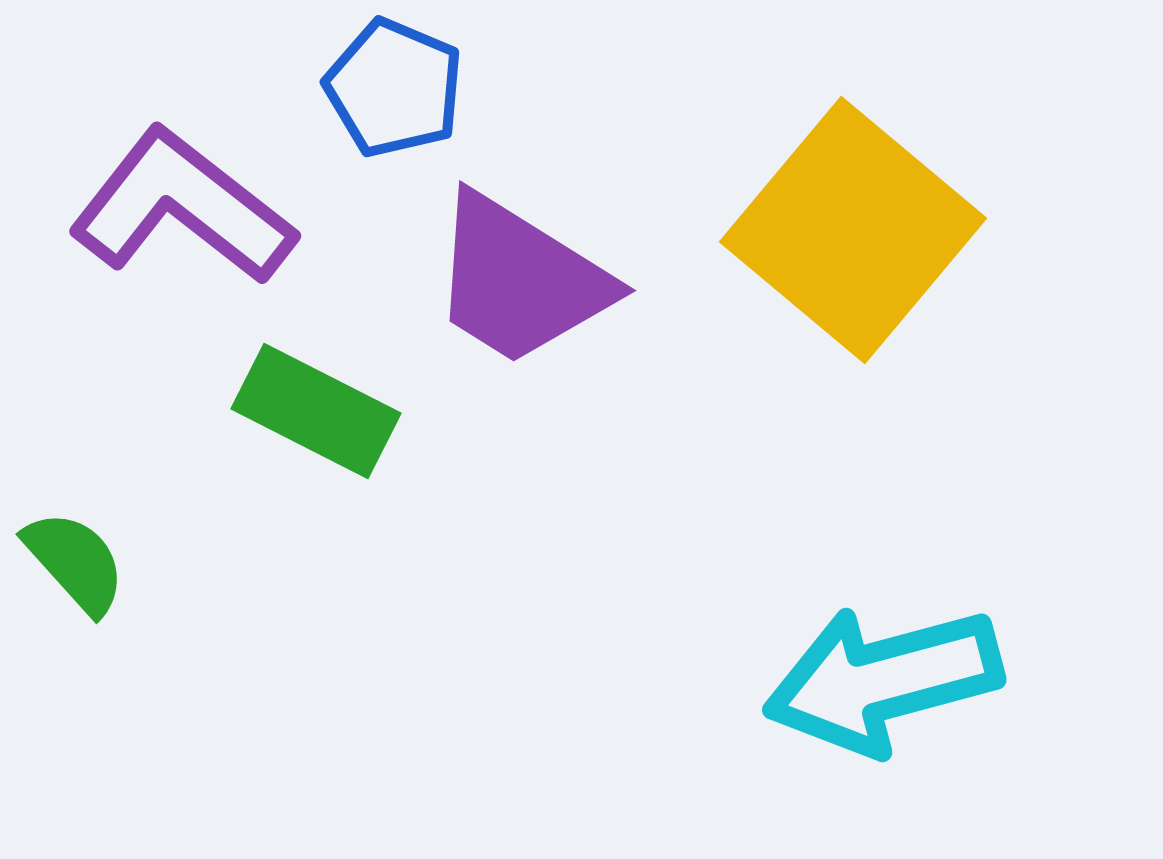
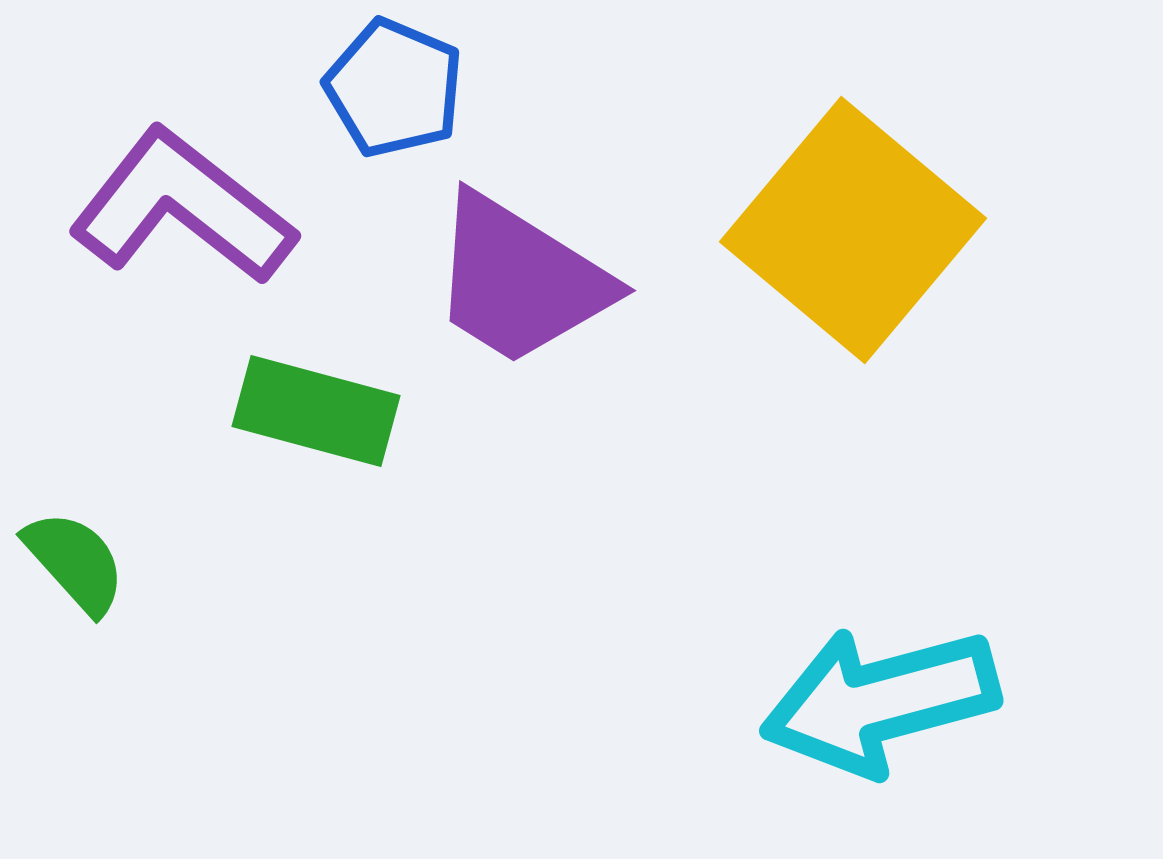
green rectangle: rotated 12 degrees counterclockwise
cyan arrow: moved 3 px left, 21 px down
